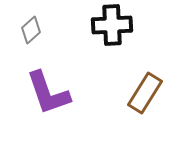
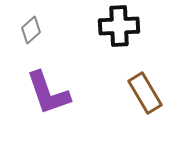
black cross: moved 7 px right, 1 px down
brown rectangle: rotated 63 degrees counterclockwise
